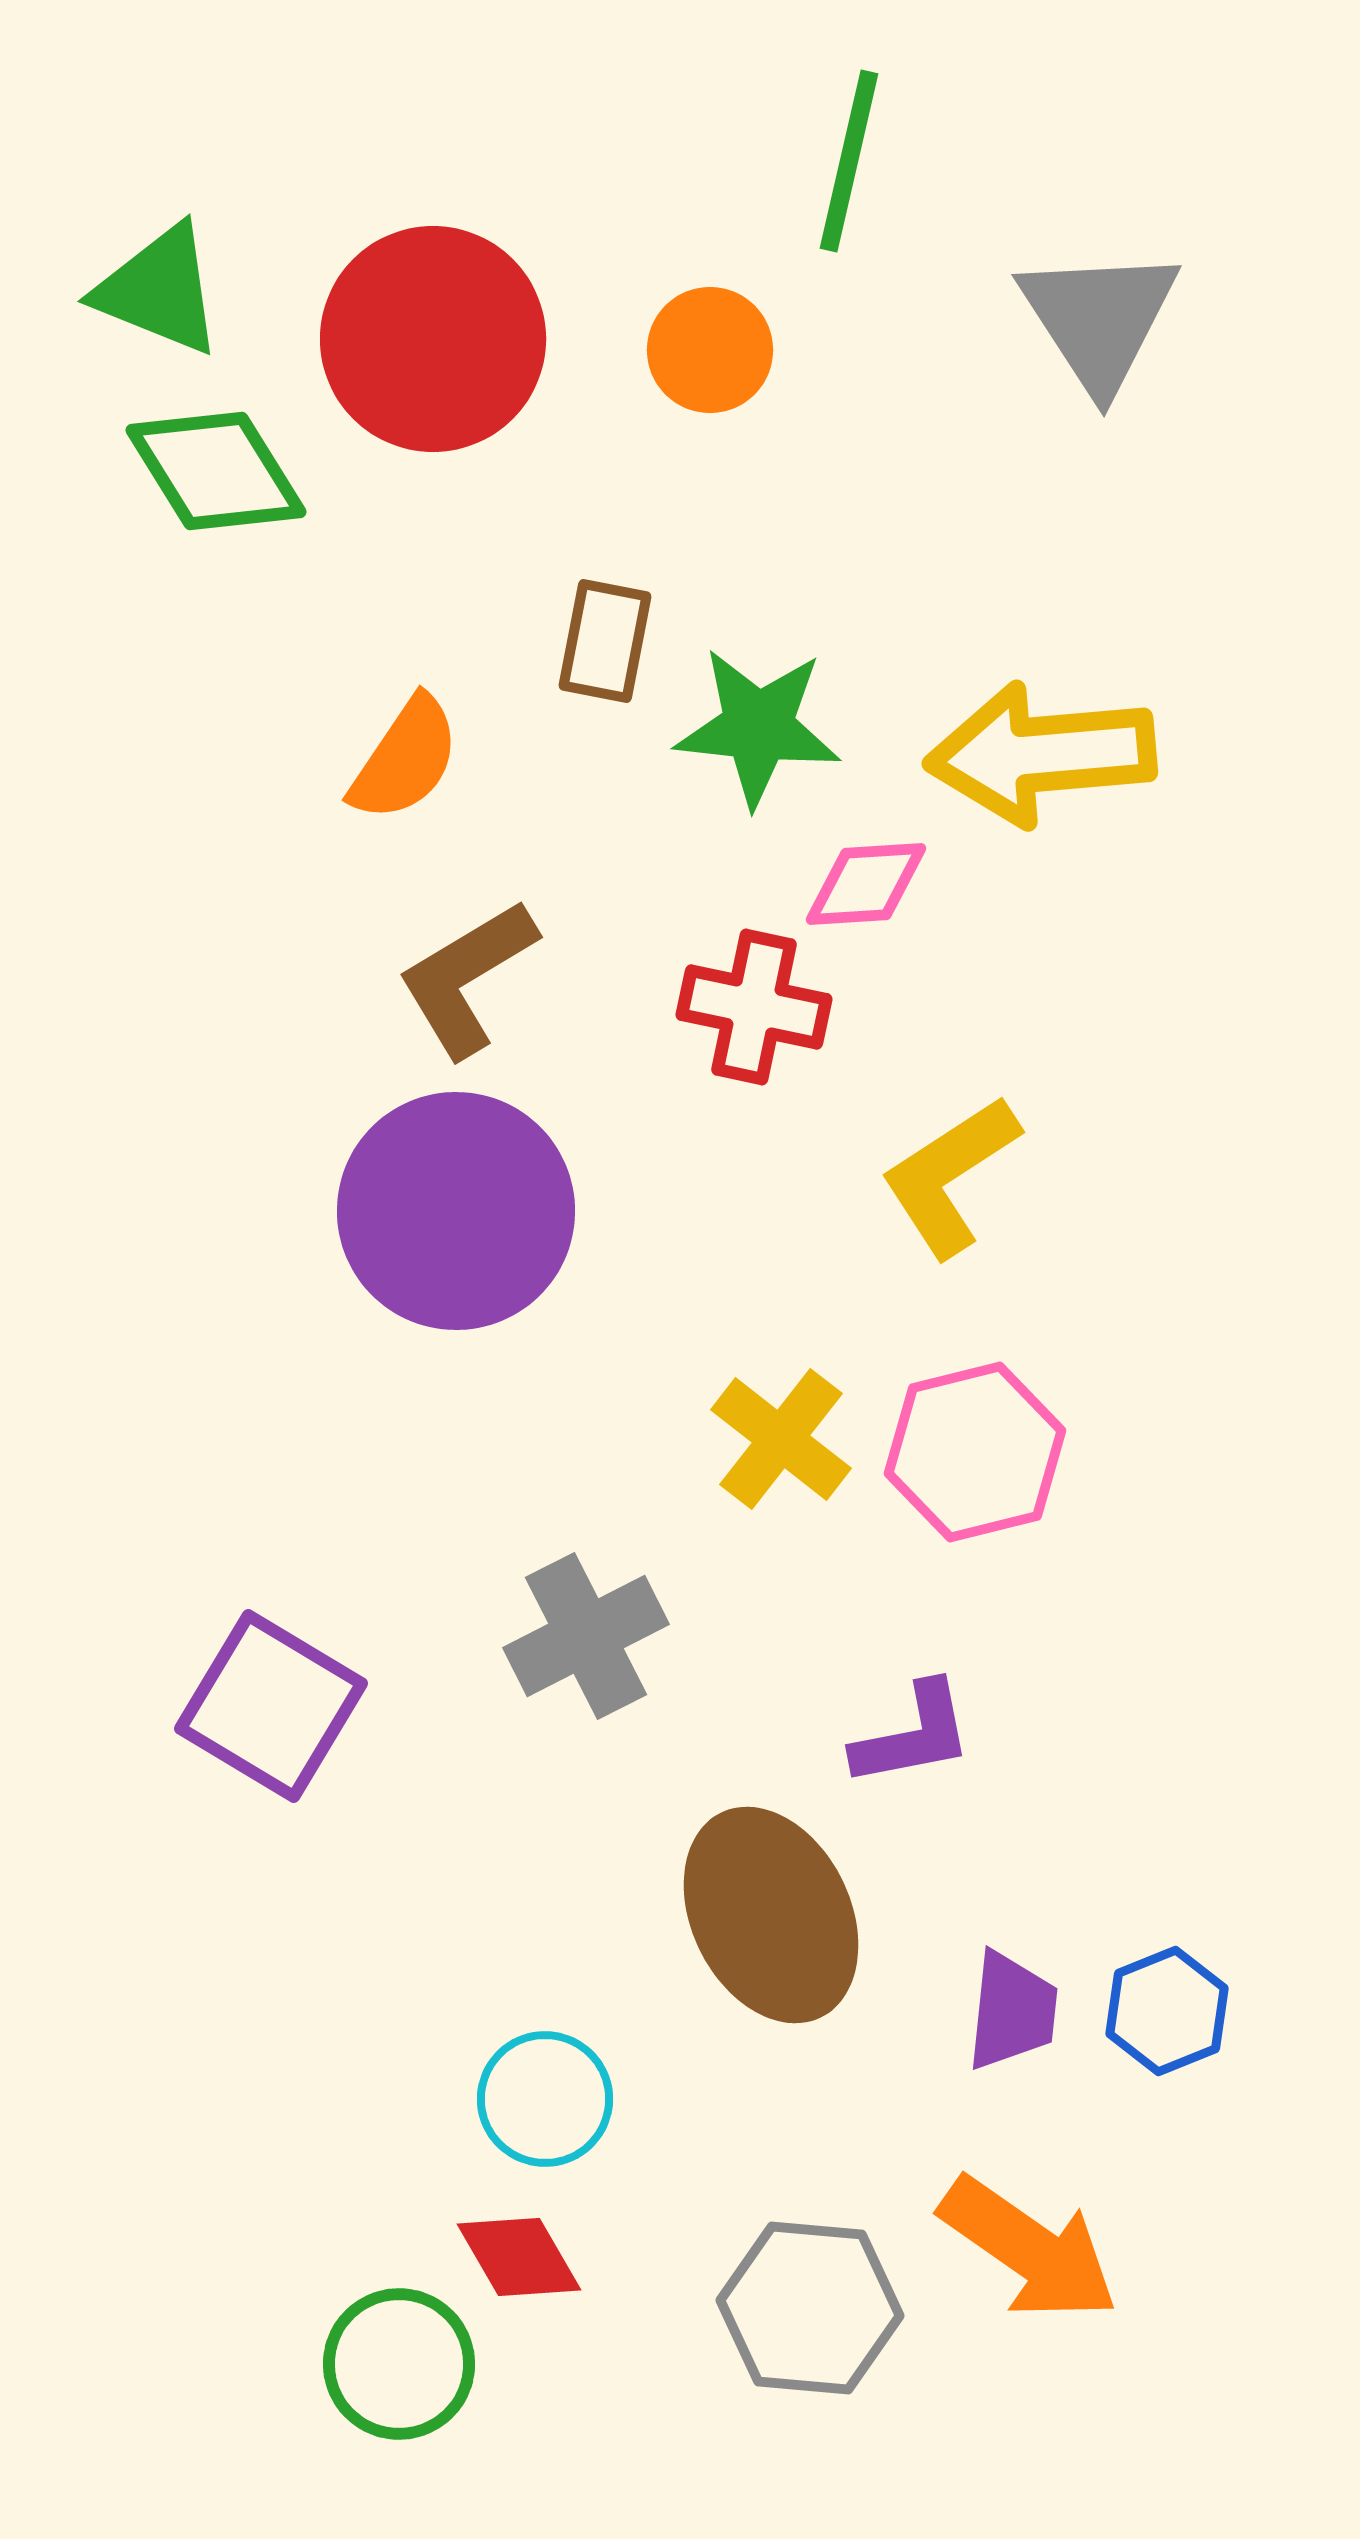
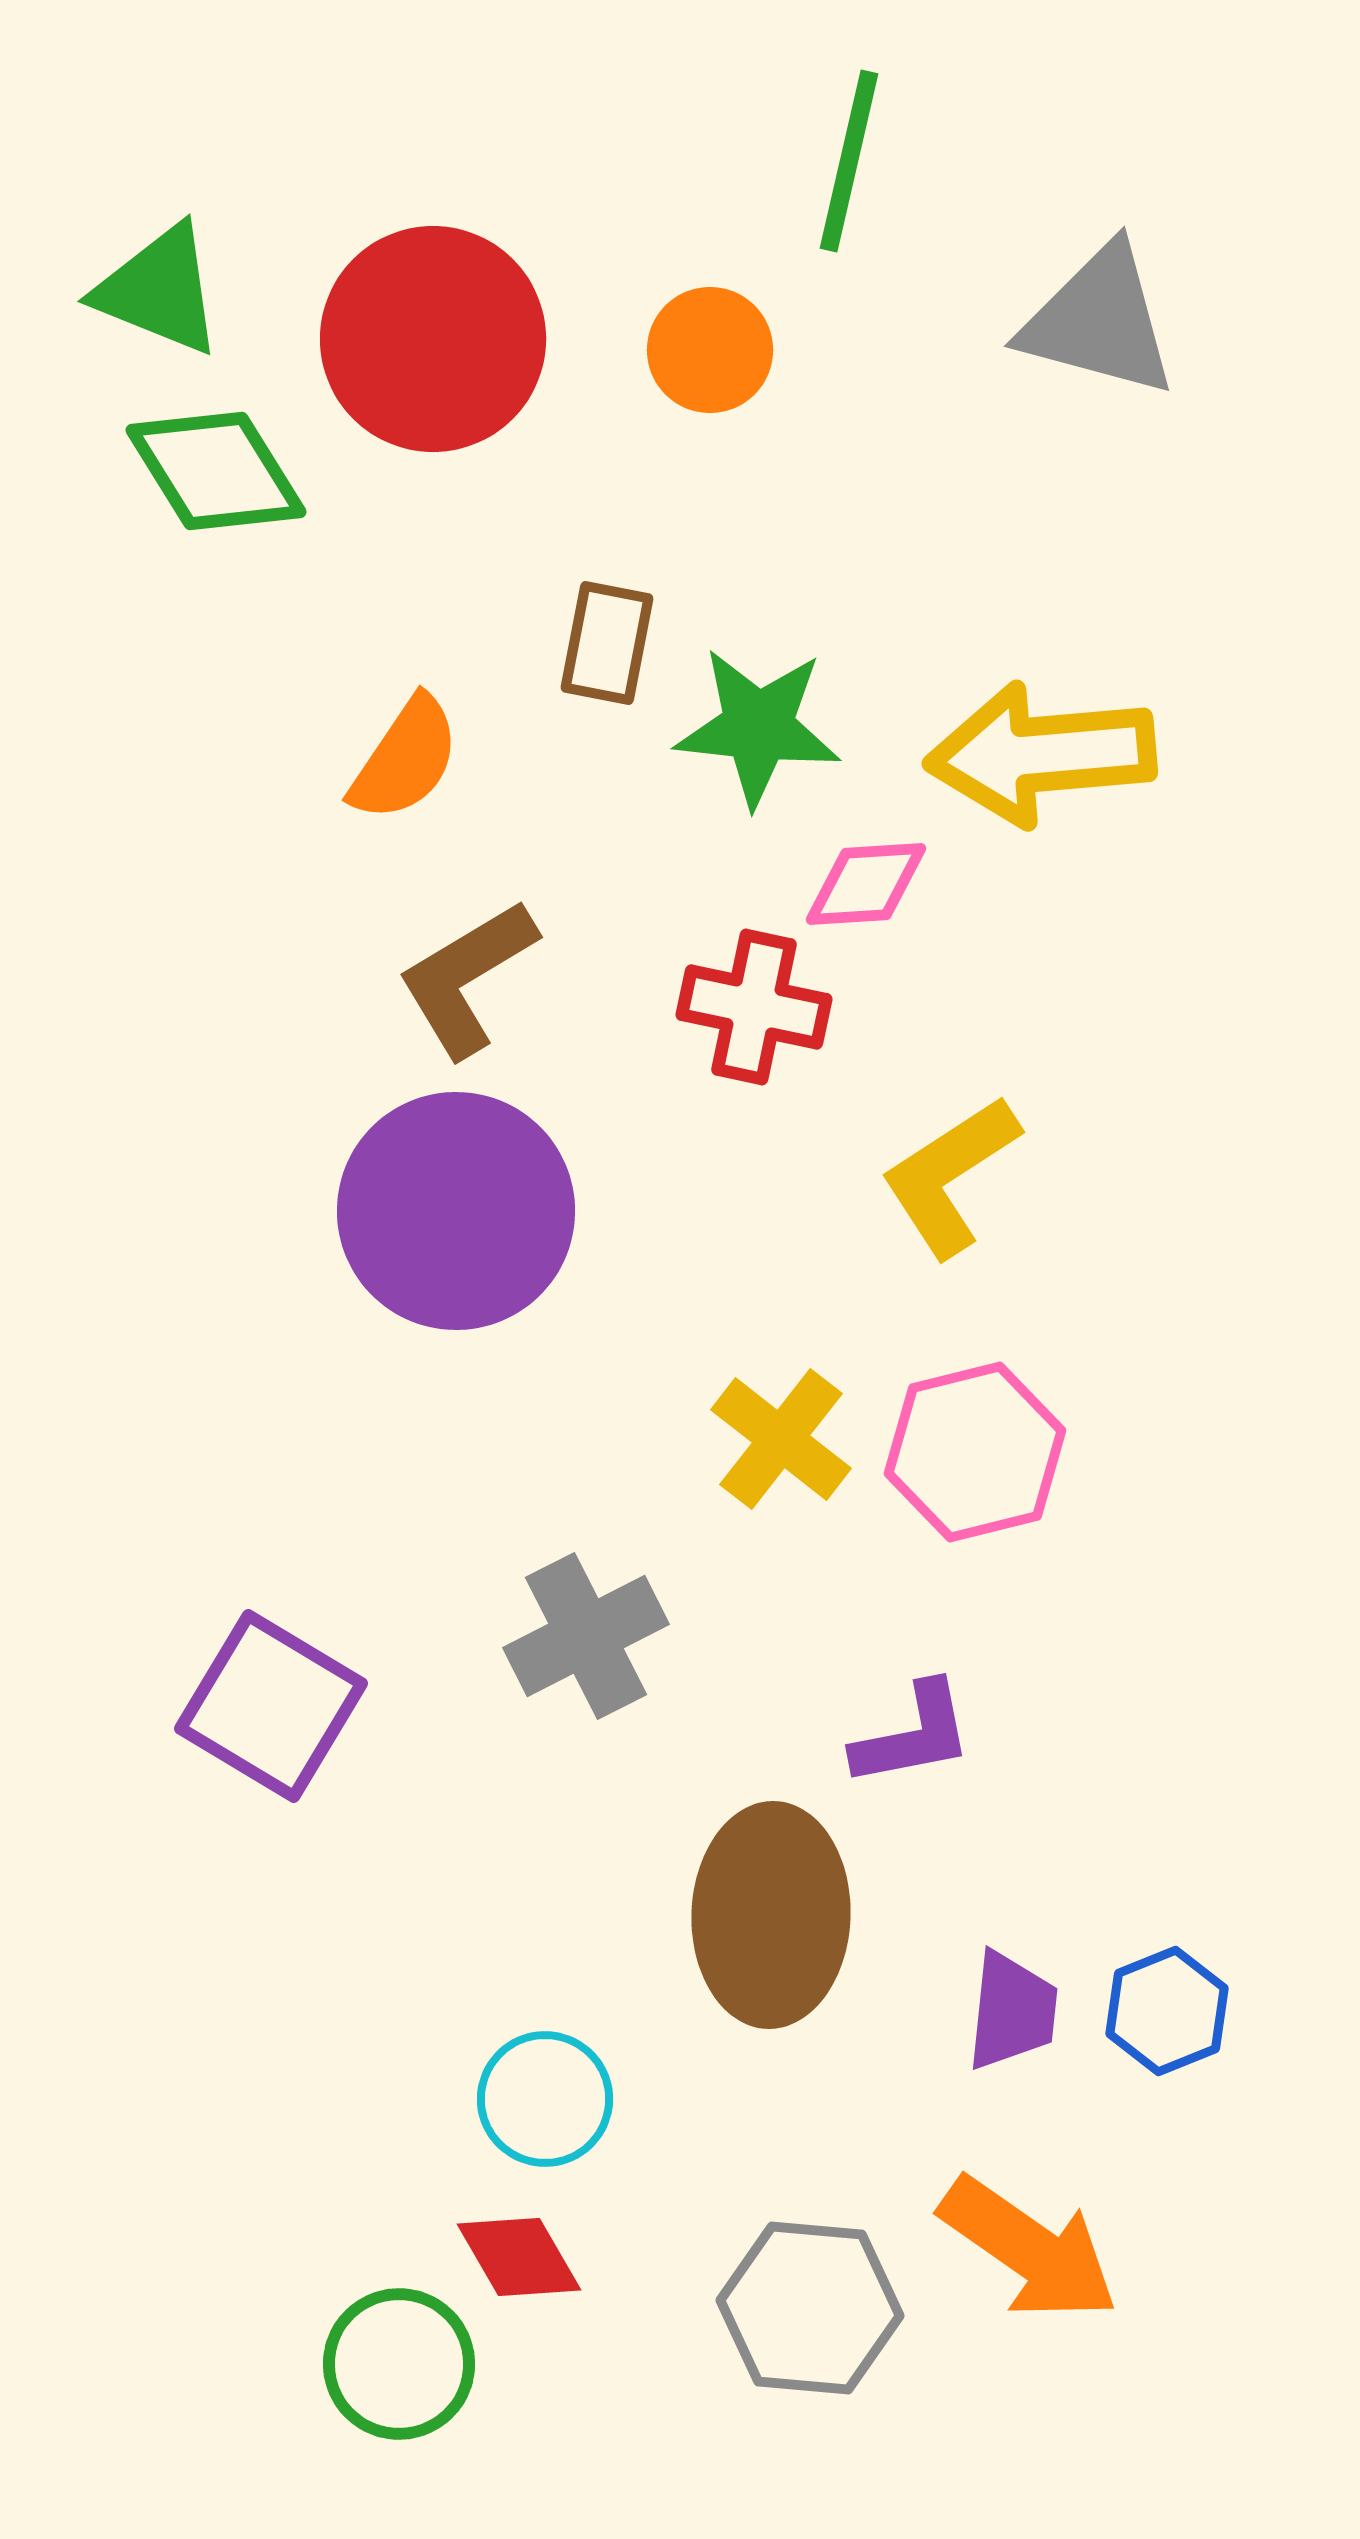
gray triangle: moved 2 px down; rotated 42 degrees counterclockwise
brown rectangle: moved 2 px right, 2 px down
brown ellipse: rotated 28 degrees clockwise
